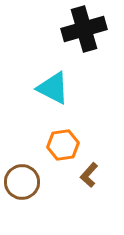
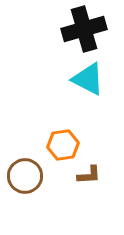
cyan triangle: moved 35 px right, 9 px up
brown L-shape: rotated 135 degrees counterclockwise
brown circle: moved 3 px right, 6 px up
